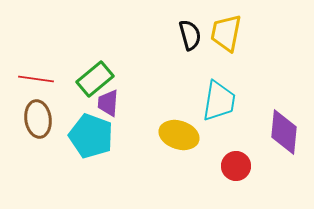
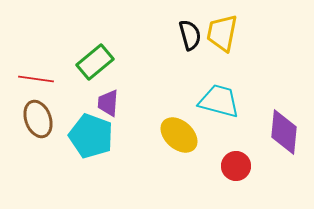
yellow trapezoid: moved 4 px left
green rectangle: moved 17 px up
cyan trapezoid: rotated 84 degrees counterclockwise
brown ellipse: rotated 12 degrees counterclockwise
yellow ellipse: rotated 24 degrees clockwise
